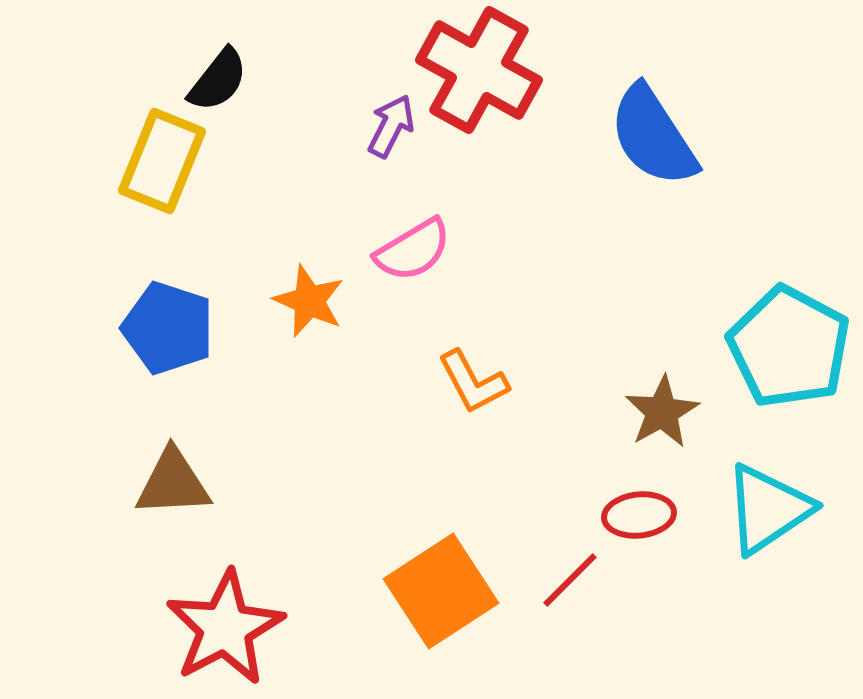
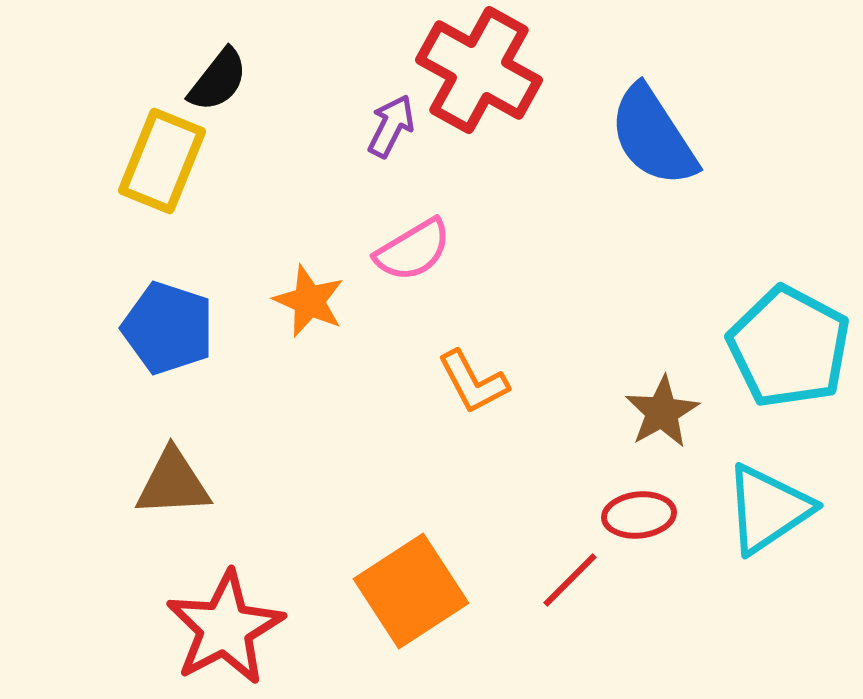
orange square: moved 30 px left
